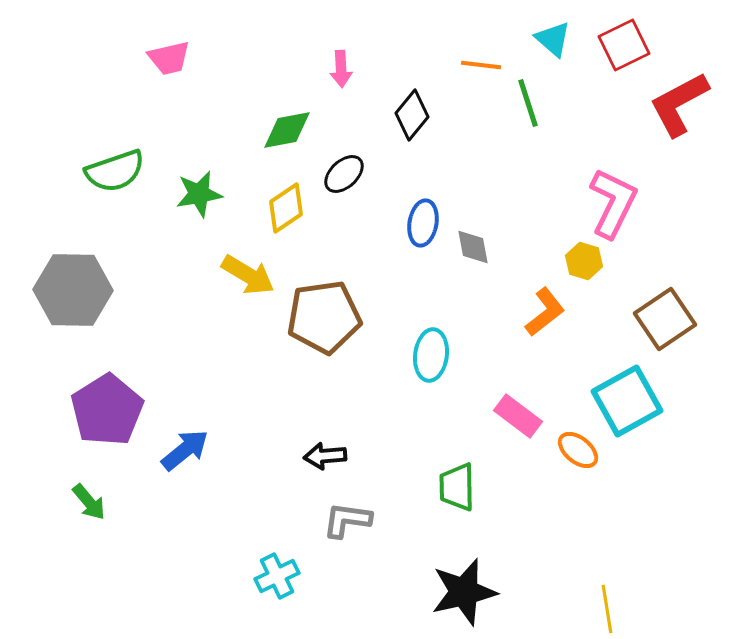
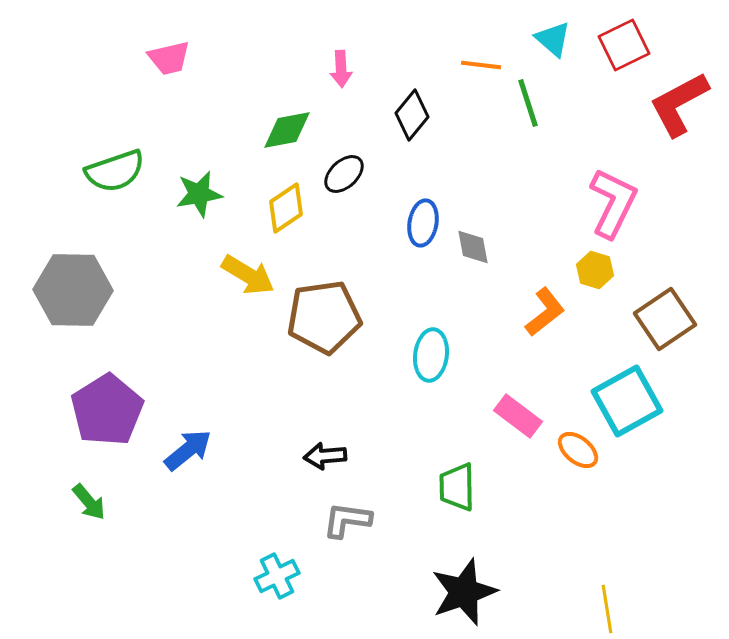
yellow hexagon: moved 11 px right, 9 px down
blue arrow: moved 3 px right
black star: rotated 6 degrees counterclockwise
